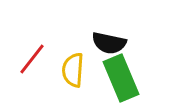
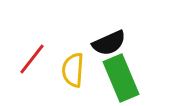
black semicircle: rotated 36 degrees counterclockwise
